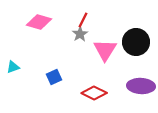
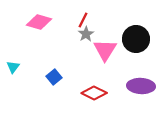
gray star: moved 6 px right
black circle: moved 3 px up
cyan triangle: rotated 32 degrees counterclockwise
blue square: rotated 14 degrees counterclockwise
